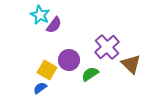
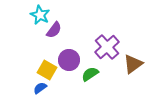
purple semicircle: moved 5 px down
brown triangle: moved 2 px right; rotated 40 degrees clockwise
